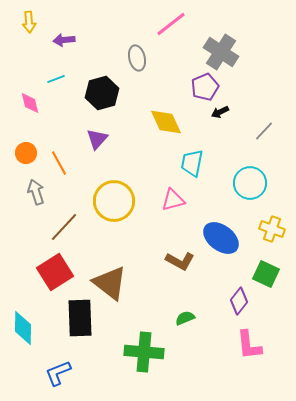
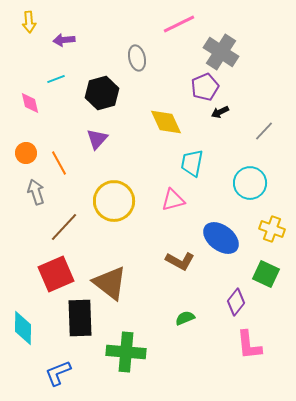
pink line: moved 8 px right; rotated 12 degrees clockwise
red square: moved 1 px right, 2 px down; rotated 9 degrees clockwise
purple diamond: moved 3 px left, 1 px down
green cross: moved 18 px left
